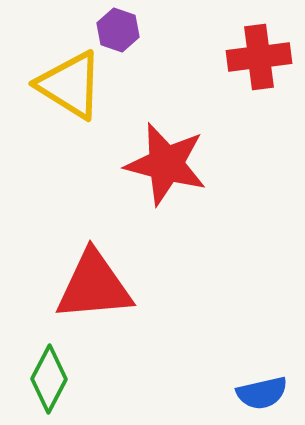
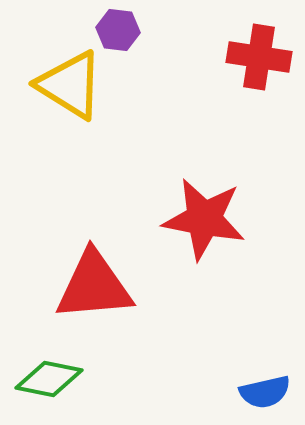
purple hexagon: rotated 12 degrees counterclockwise
red cross: rotated 16 degrees clockwise
red star: moved 38 px right, 55 px down; rotated 4 degrees counterclockwise
green diamond: rotated 74 degrees clockwise
blue semicircle: moved 3 px right, 1 px up
